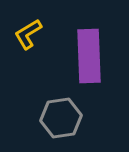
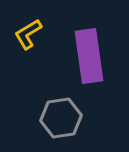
purple rectangle: rotated 6 degrees counterclockwise
